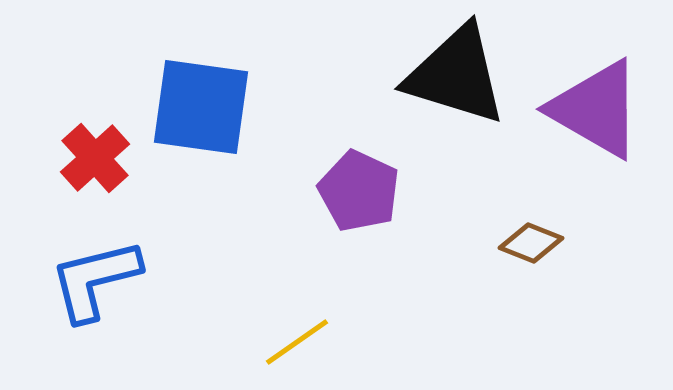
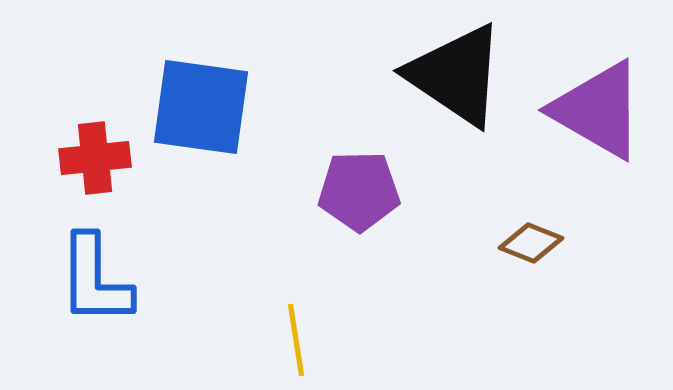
black triangle: rotated 17 degrees clockwise
purple triangle: moved 2 px right, 1 px down
red cross: rotated 36 degrees clockwise
purple pentagon: rotated 26 degrees counterclockwise
blue L-shape: rotated 76 degrees counterclockwise
yellow line: moved 1 px left, 2 px up; rotated 64 degrees counterclockwise
